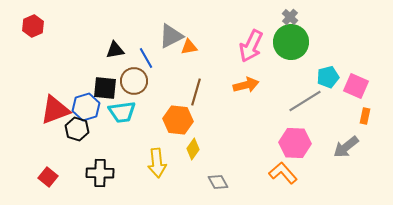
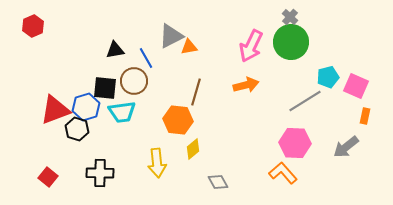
yellow diamond: rotated 15 degrees clockwise
